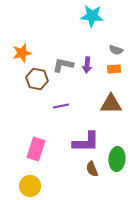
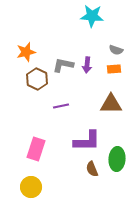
orange star: moved 4 px right, 1 px up
brown hexagon: rotated 15 degrees clockwise
purple L-shape: moved 1 px right, 1 px up
yellow circle: moved 1 px right, 1 px down
